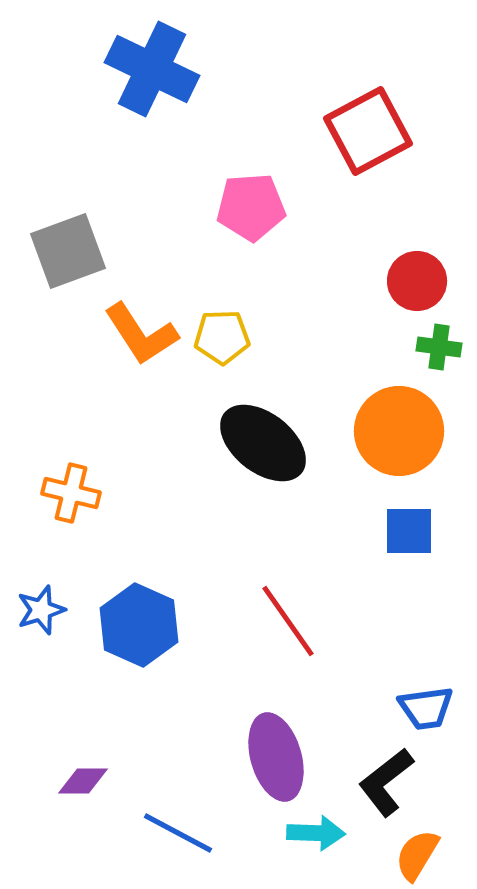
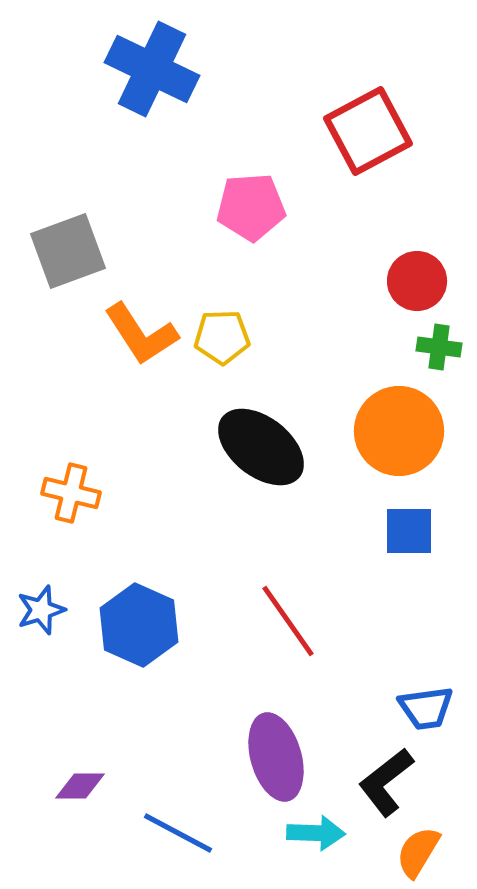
black ellipse: moved 2 px left, 4 px down
purple diamond: moved 3 px left, 5 px down
orange semicircle: moved 1 px right, 3 px up
